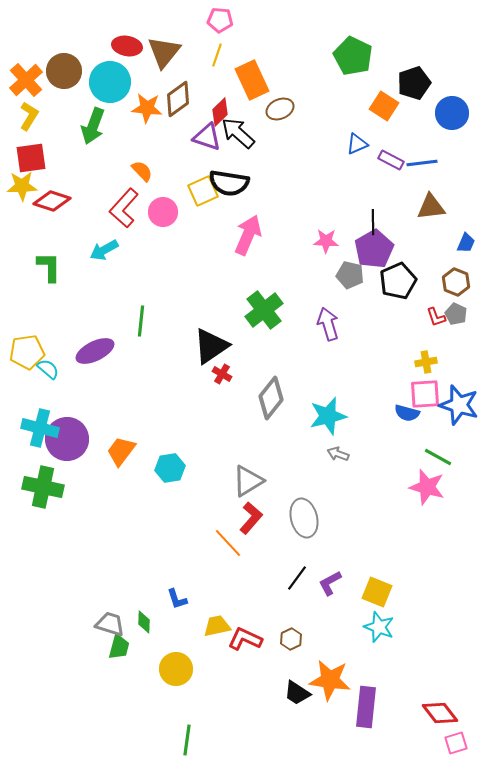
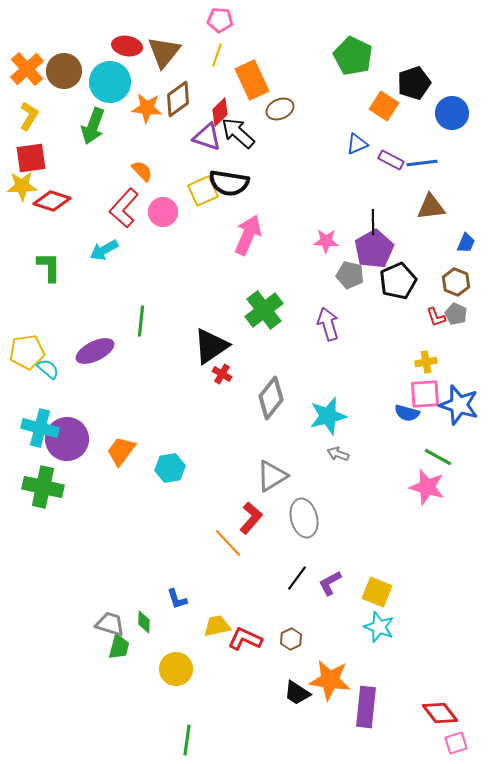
orange cross at (26, 80): moved 1 px right, 11 px up
gray triangle at (248, 481): moved 24 px right, 5 px up
